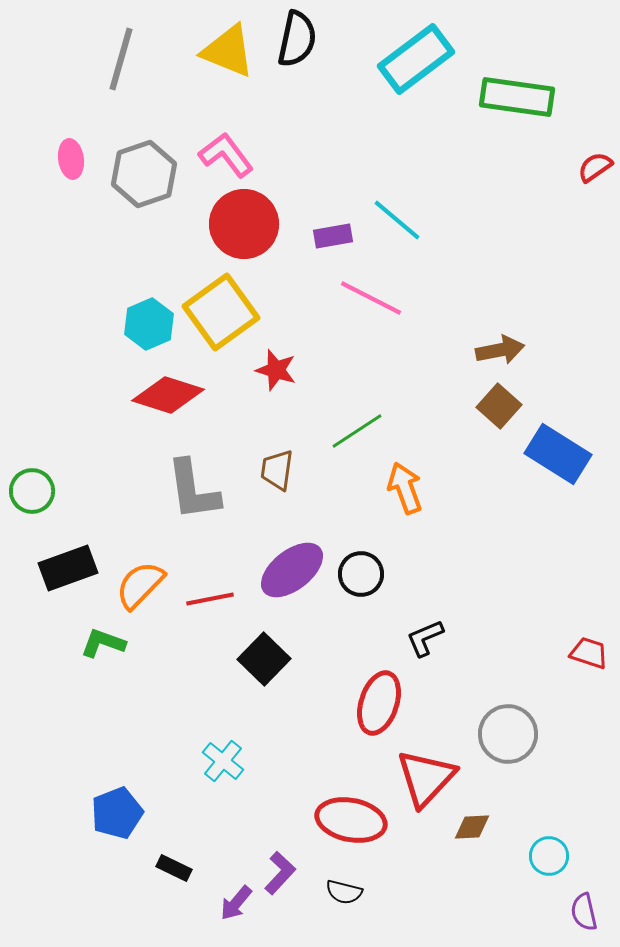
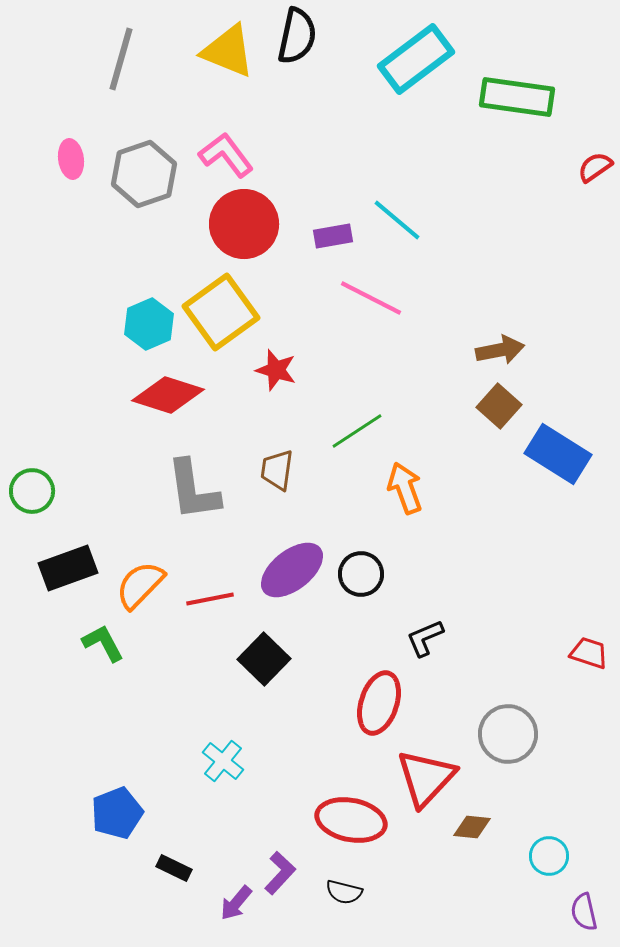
black semicircle at (297, 39): moved 3 px up
green L-shape at (103, 643): rotated 42 degrees clockwise
brown diamond at (472, 827): rotated 9 degrees clockwise
